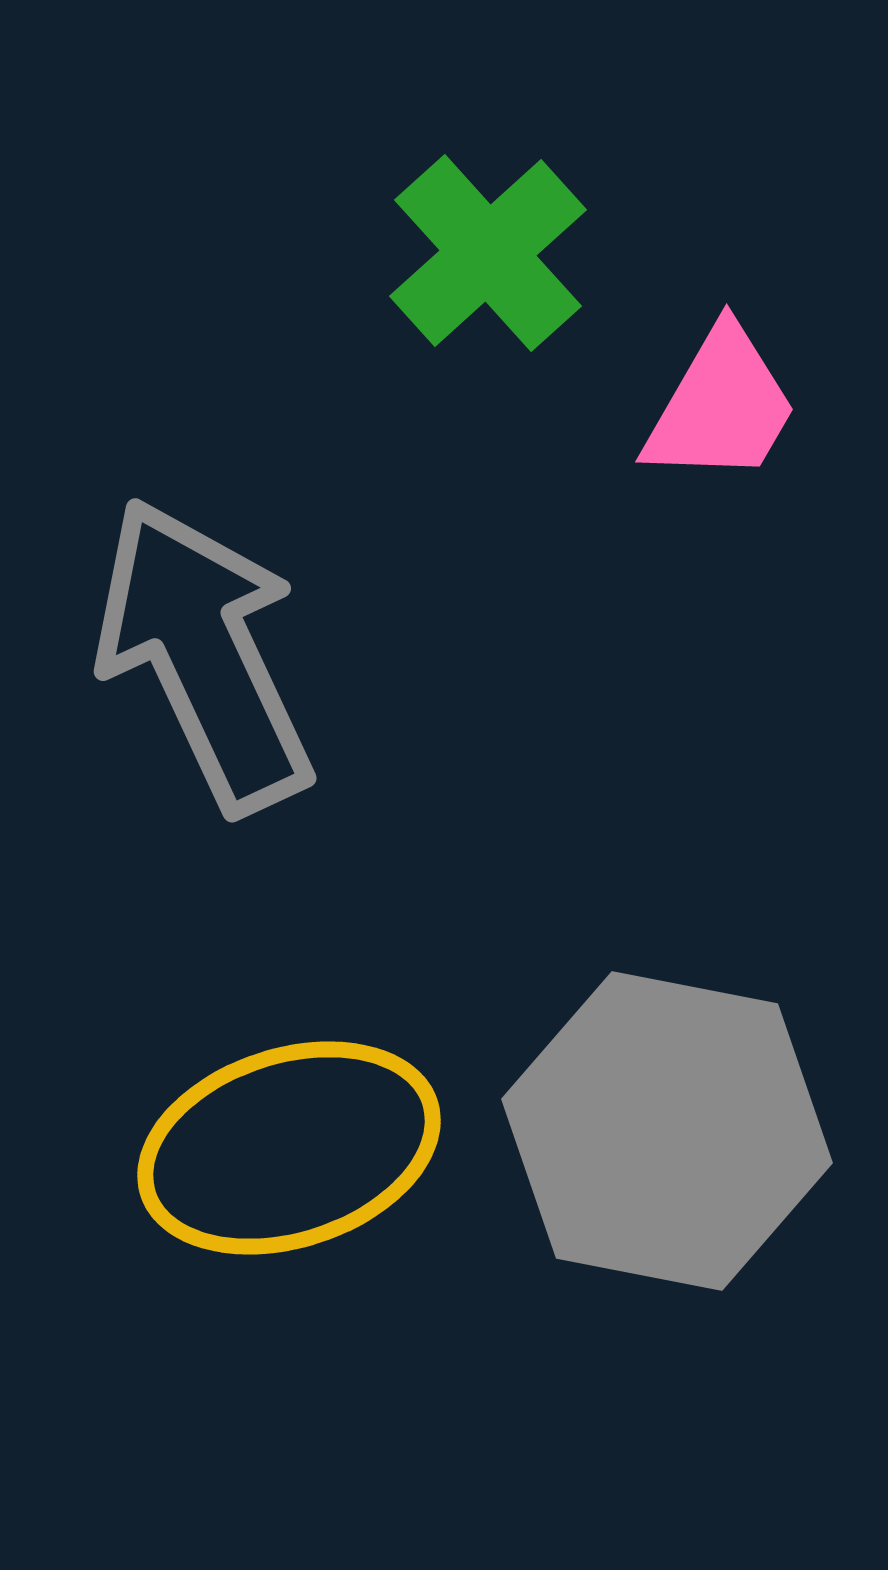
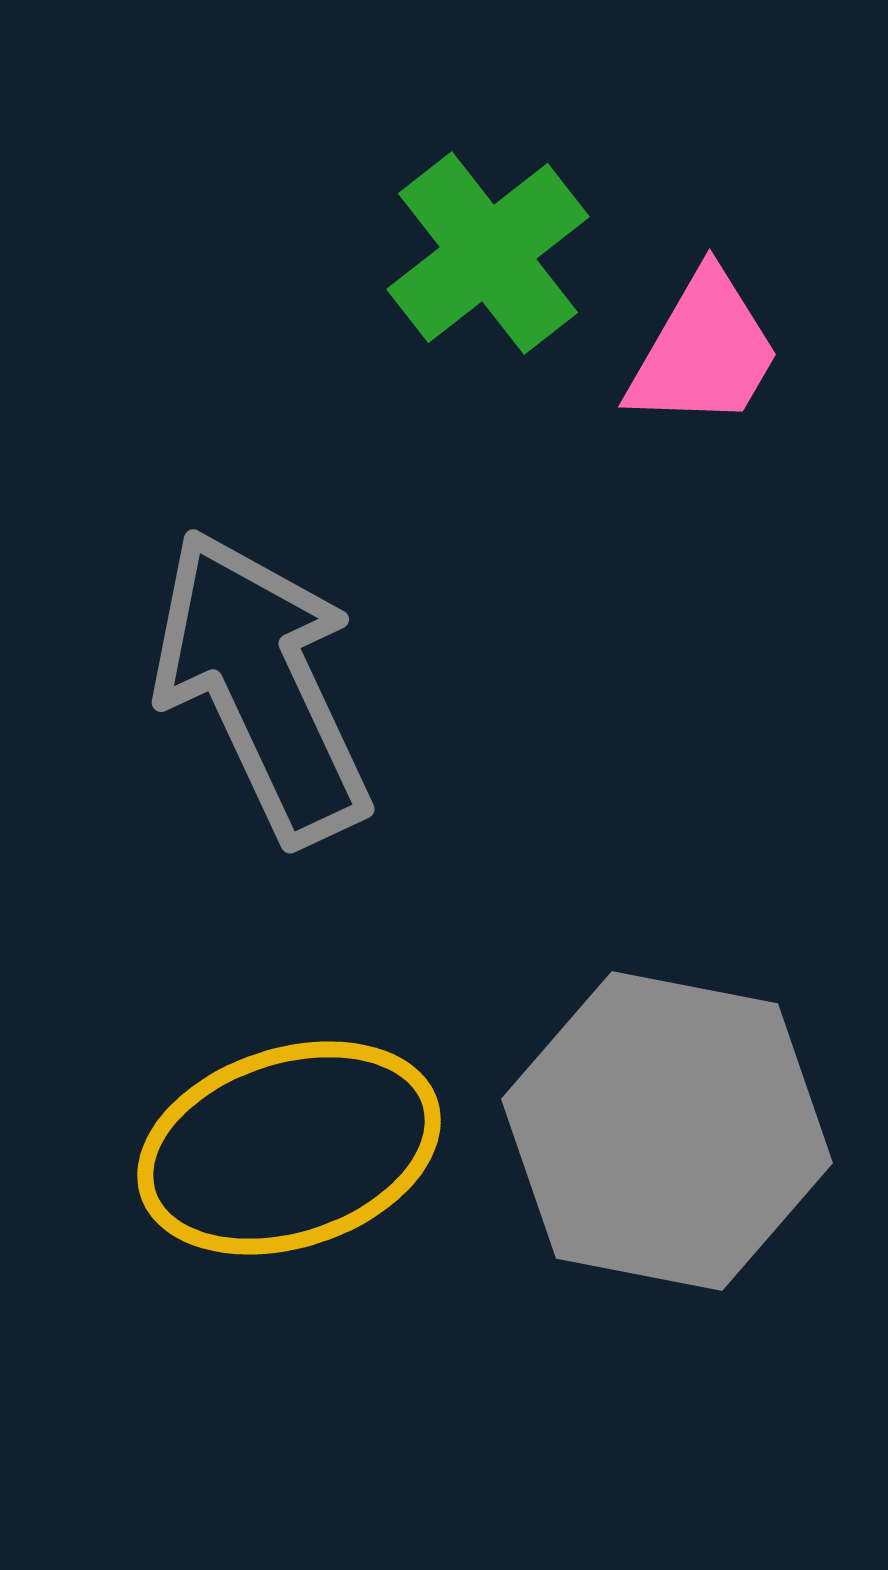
green cross: rotated 4 degrees clockwise
pink trapezoid: moved 17 px left, 55 px up
gray arrow: moved 58 px right, 31 px down
